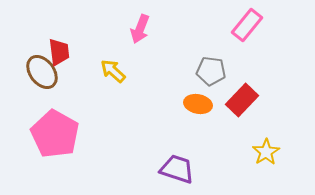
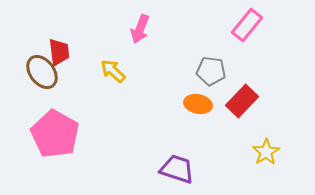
red rectangle: moved 1 px down
